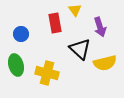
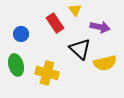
red rectangle: rotated 24 degrees counterclockwise
purple arrow: rotated 60 degrees counterclockwise
